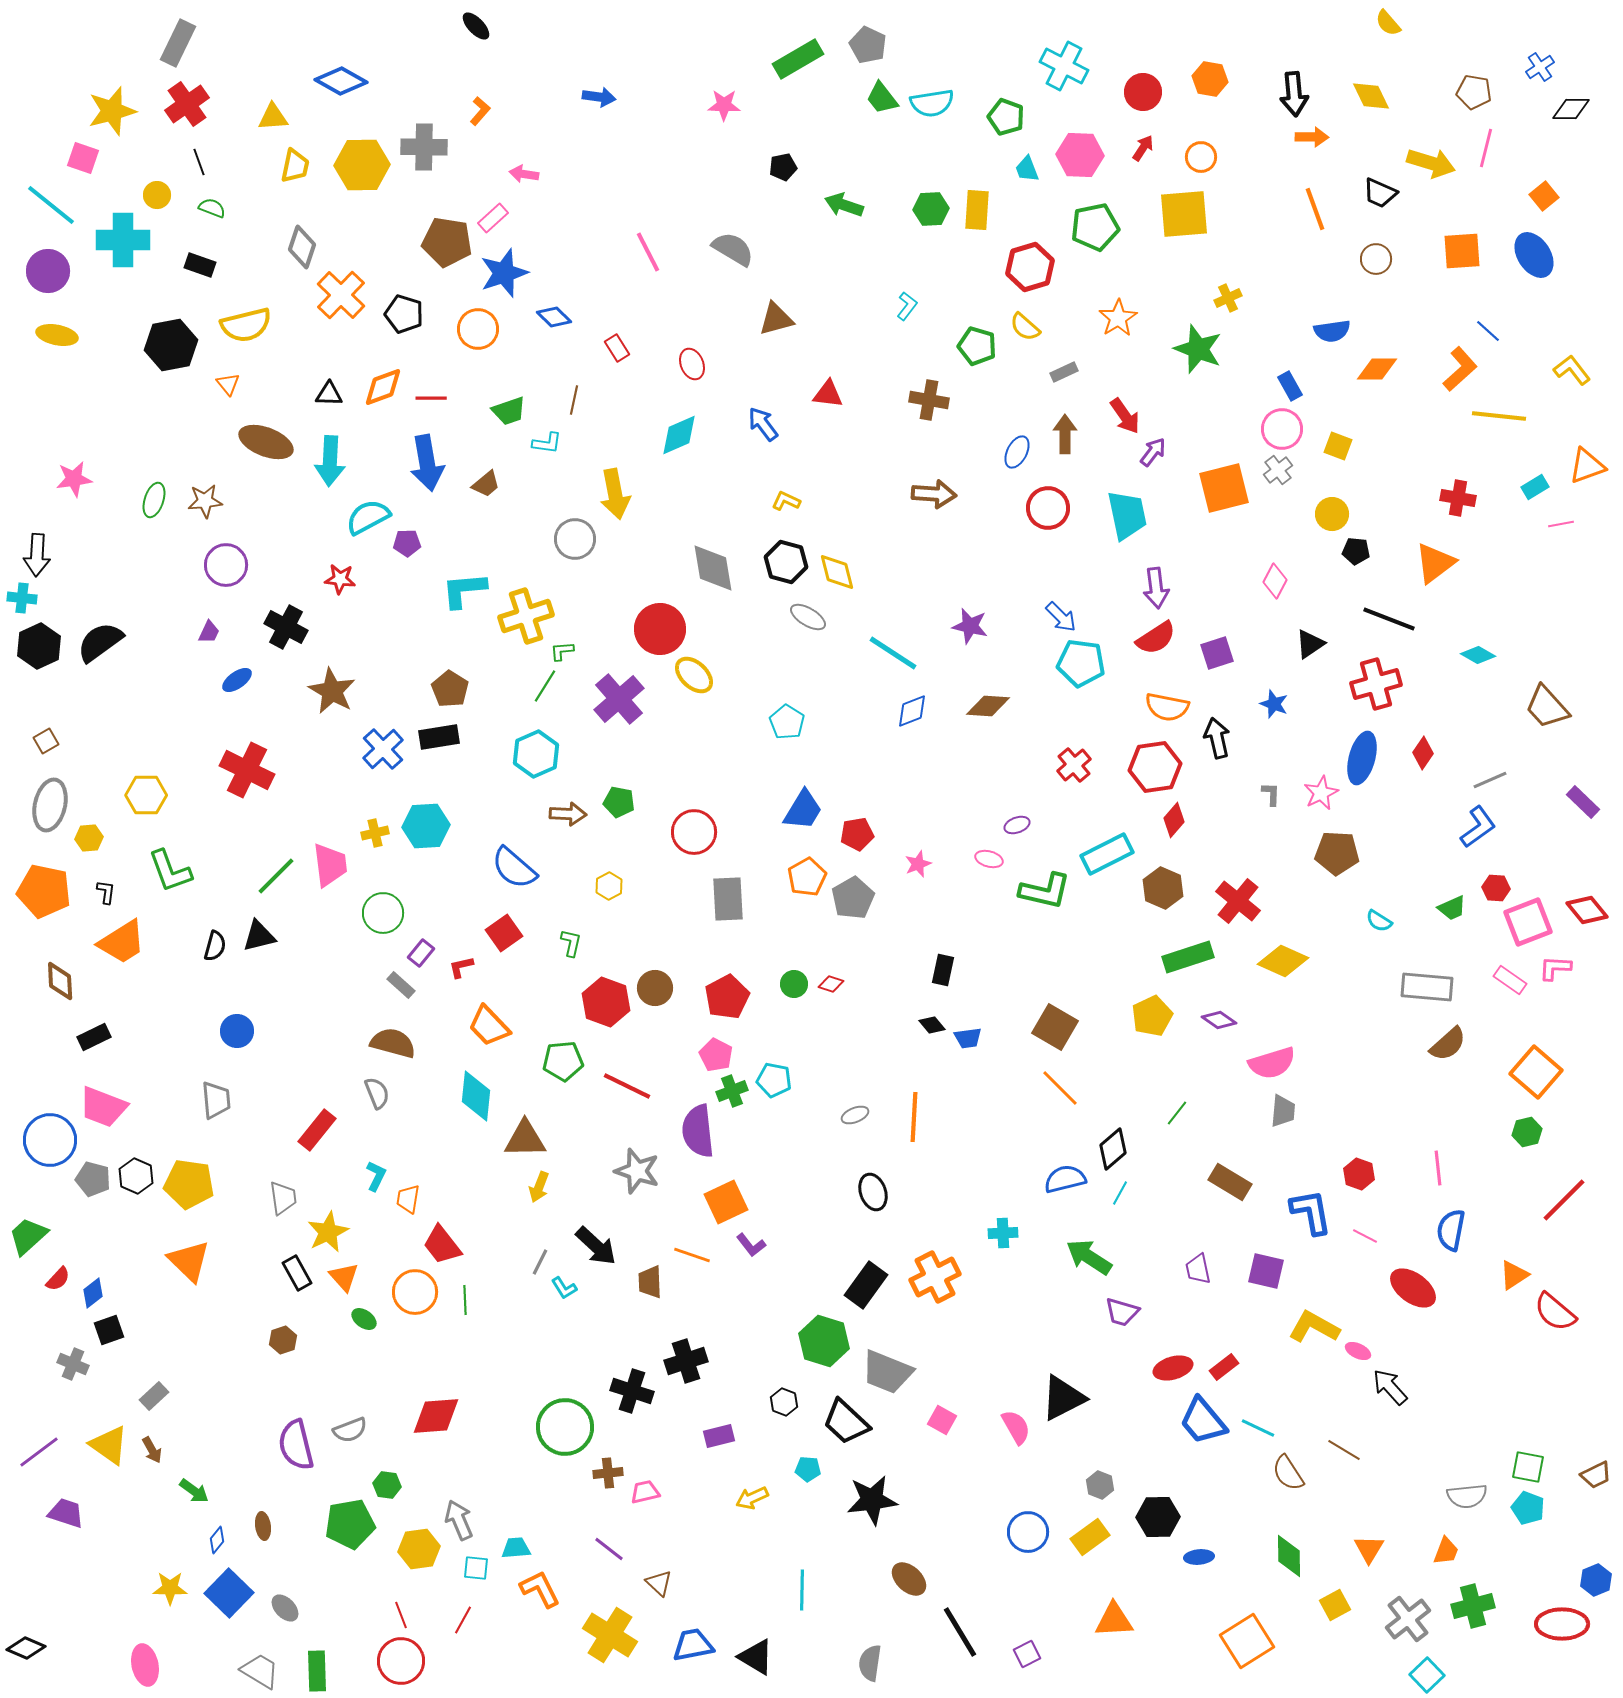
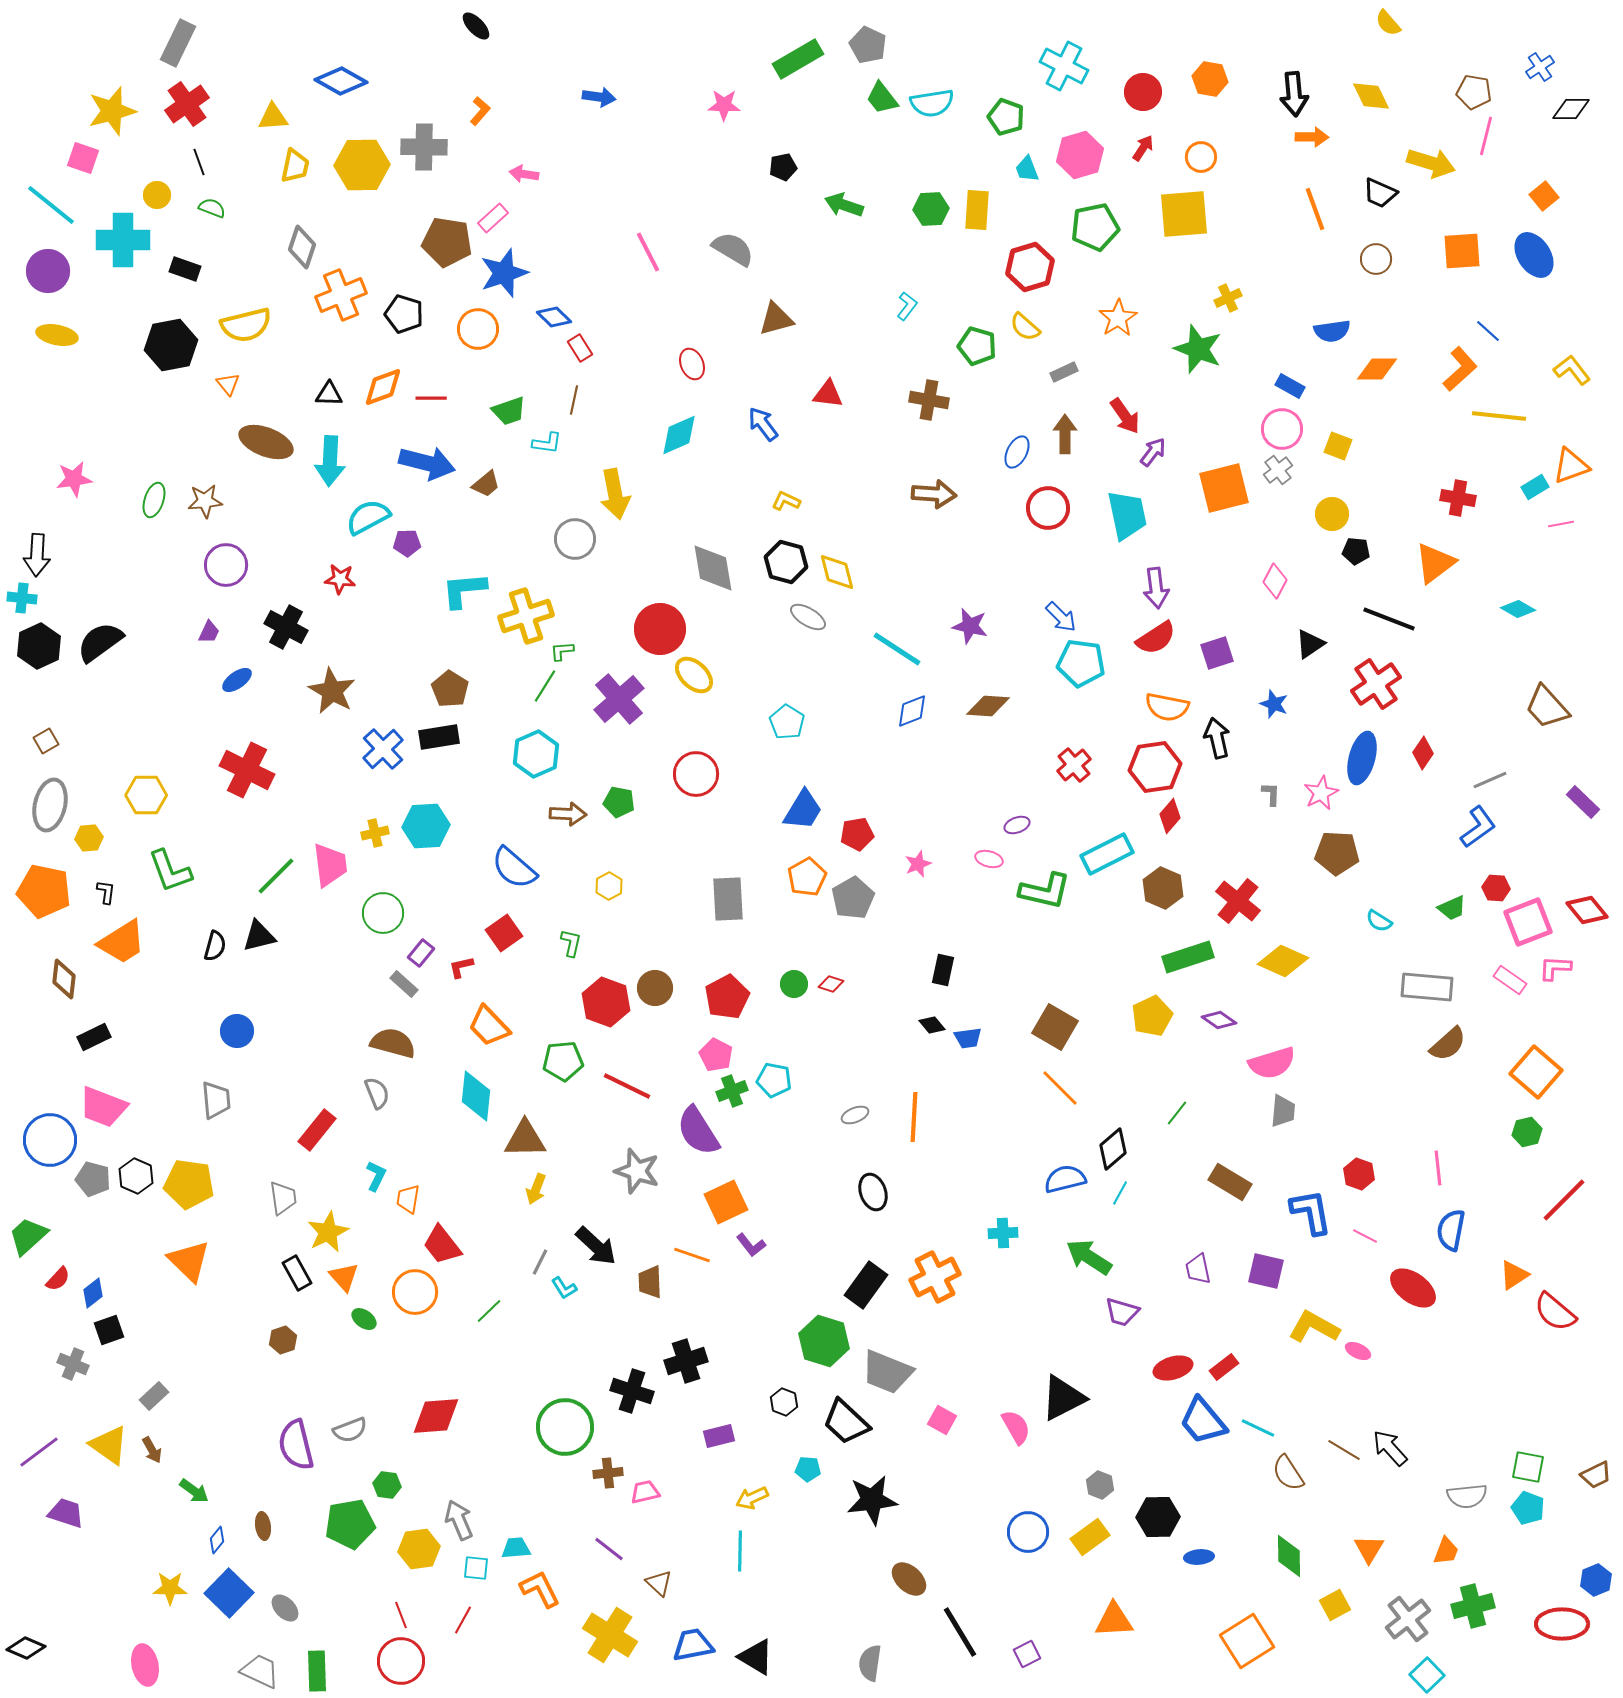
pink line at (1486, 148): moved 12 px up
pink hexagon at (1080, 155): rotated 18 degrees counterclockwise
black rectangle at (200, 265): moved 15 px left, 4 px down
orange cross at (341, 295): rotated 24 degrees clockwise
red rectangle at (617, 348): moved 37 px left
blue rectangle at (1290, 386): rotated 32 degrees counterclockwise
blue arrow at (427, 463): rotated 66 degrees counterclockwise
orange triangle at (1587, 466): moved 16 px left
cyan line at (893, 653): moved 4 px right, 4 px up
cyan diamond at (1478, 655): moved 40 px right, 46 px up
red cross at (1376, 684): rotated 18 degrees counterclockwise
red diamond at (1174, 820): moved 4 px left, 4 px up
red circle at (694, 832): moved 2 px right, 58 px up
brown diamond at (60, 981): moved 4 px right, 2 px up; rotated 9 degrees clockwise
gray rectangle at (401, 985): moved 3 px right, 1 px up
purple semicircle at (698, 1131): rotated 26 degrees counterclockwise
yellow arrow at (539, 1187): moved 3 px left, 2 px down
green line at (465, 1300): moved 24 px right, 11 px down; rotated 48 degrees clockwise
black arrow at (1390, 1387): moved 61 px down
cyan line at (802, 1590): moved 62 px left, 39 px up
gray trapezoid at (260, 1671): rotated 6 degrees counterclockwise
